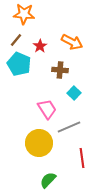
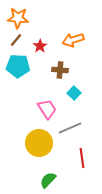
orange star: moved 6 px left, 4 px down
orange arrow: moved 1 px right, 2 px up; rotated 135 degrees clockwise
cyan pentagon: moved 1 px left, 2 px down; rotated 20 degrees counterclockwise
gray line: moved 1 px right, 1 px down
